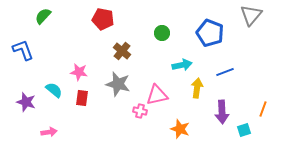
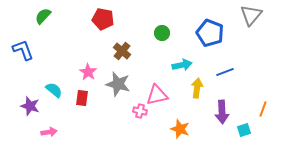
pink star: moved 9 px right; rotated 24 degrees clockwise
purple star: moved 4 px right, 4 px down
